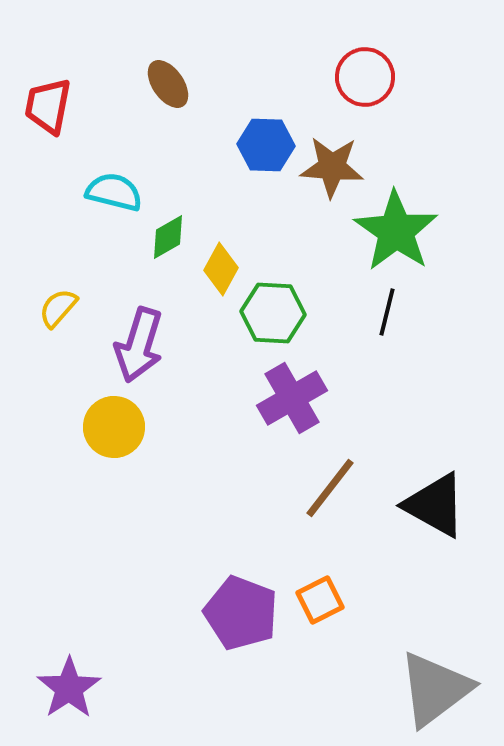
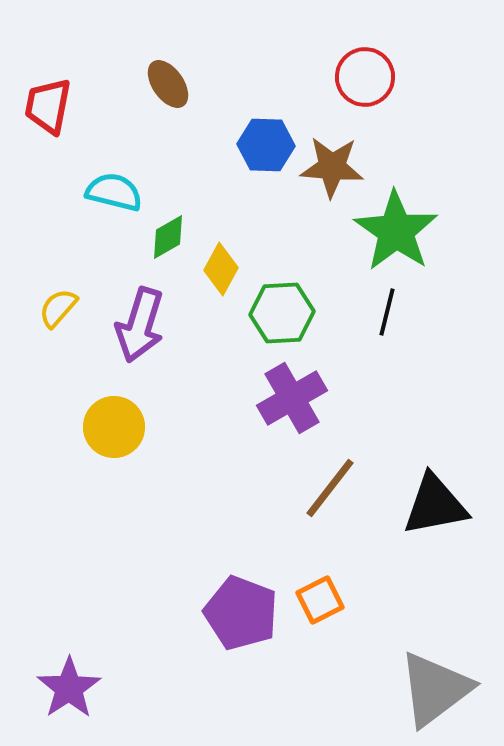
green hexagon: moved 9 px right; rotated 6 degrees counterclockwise
purple arrow: moved 1 px right, 20 px up
black triangle: rotated 40 degrees counterclockwise
